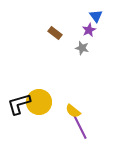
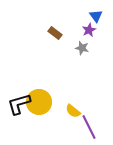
purple line: moved 9 px right
